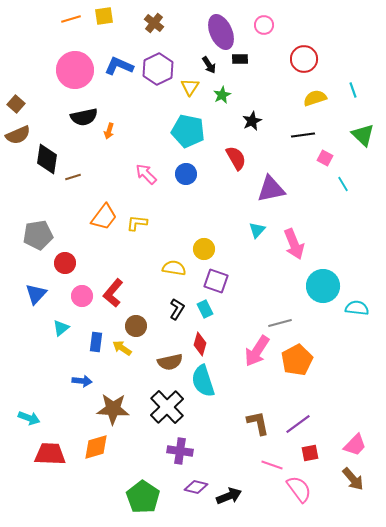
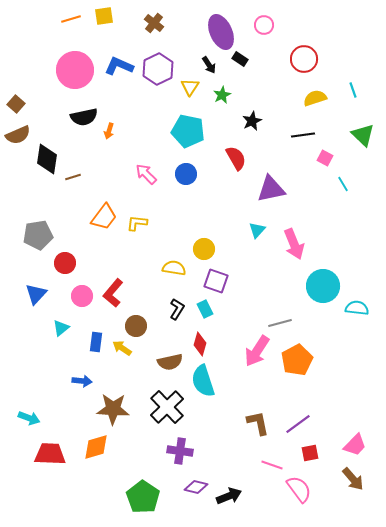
black rectangle at (240, 59): rotated 35 degrees clockwise
